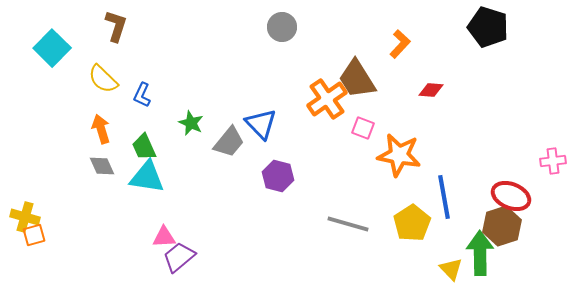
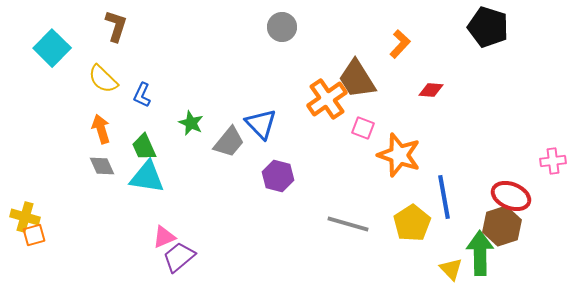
orange star: rotated 9 degrees clockwise
pink triangle: rotated 20 degrees counterclockwise
